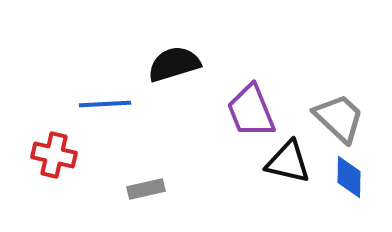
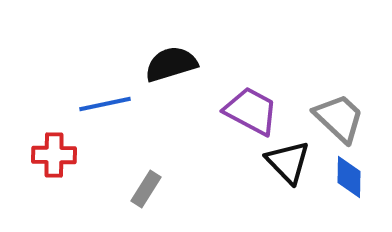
black semicircle: moved 3 px left
blue line: rotated 9 degrees counterclockwise
purple trapezoid: rotated 140 degrees clockwise
red cross: rotated 12 degrees counterclockwise
black triangle: rotated 33 degrees clockwise
gray rectangle: rotated 45 degrees counterclockwise
